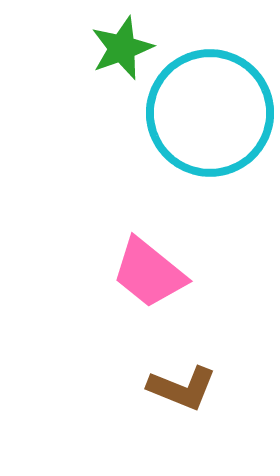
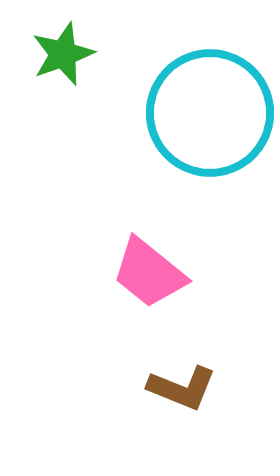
green star: moved 59 px left, 6 px down
